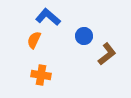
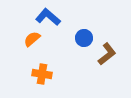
blue circle: moved 2 px down
orange semicircle: moved 2 px left, 1 px up; rotated 24 degrees clockwise
orange cross: moved 1 px right, 1 px up
